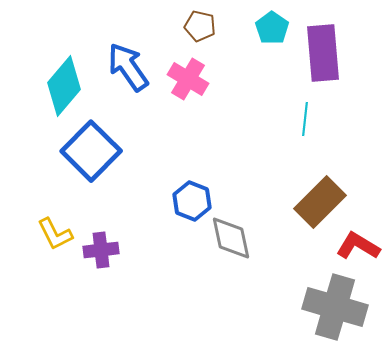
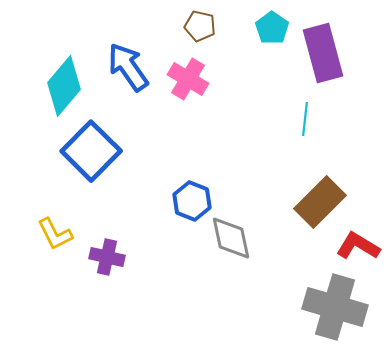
purple rectangle: rotated 10 degrees counterclockwise
purple cross: moved 6 px right, 7 px down; rotated 20 degrees clockwise
